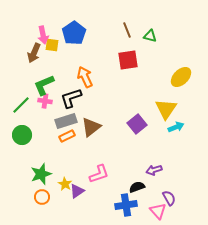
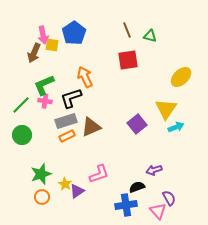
brown triangle: rotated 15 degrees clockwise
